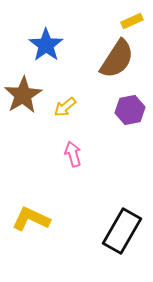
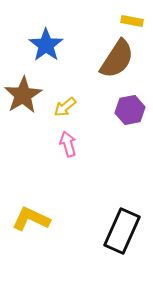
yellow rectangle: rotated 35 degrees clockwise
pink arrow: moved 5 px left, 10 px up
black rectangle: rotated 6 degrees counterclockwise
